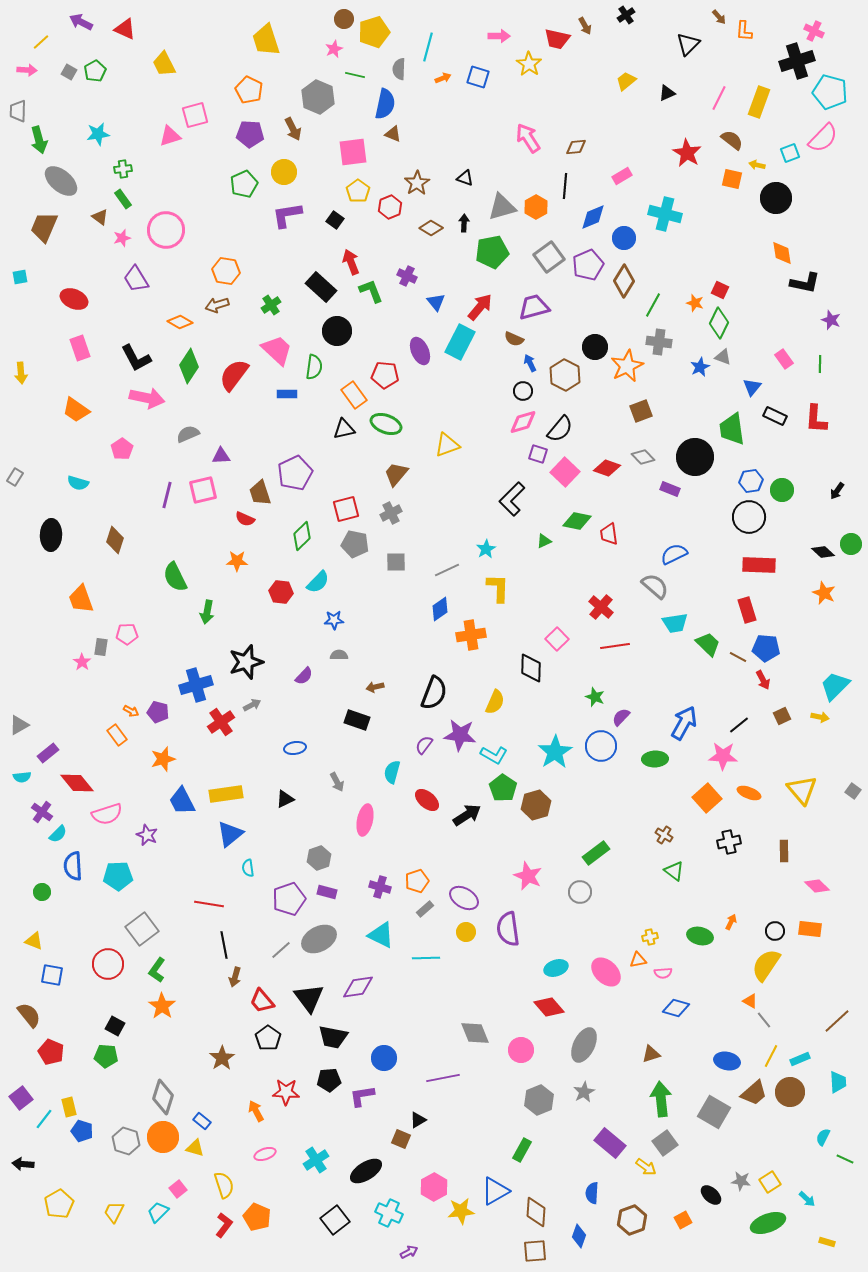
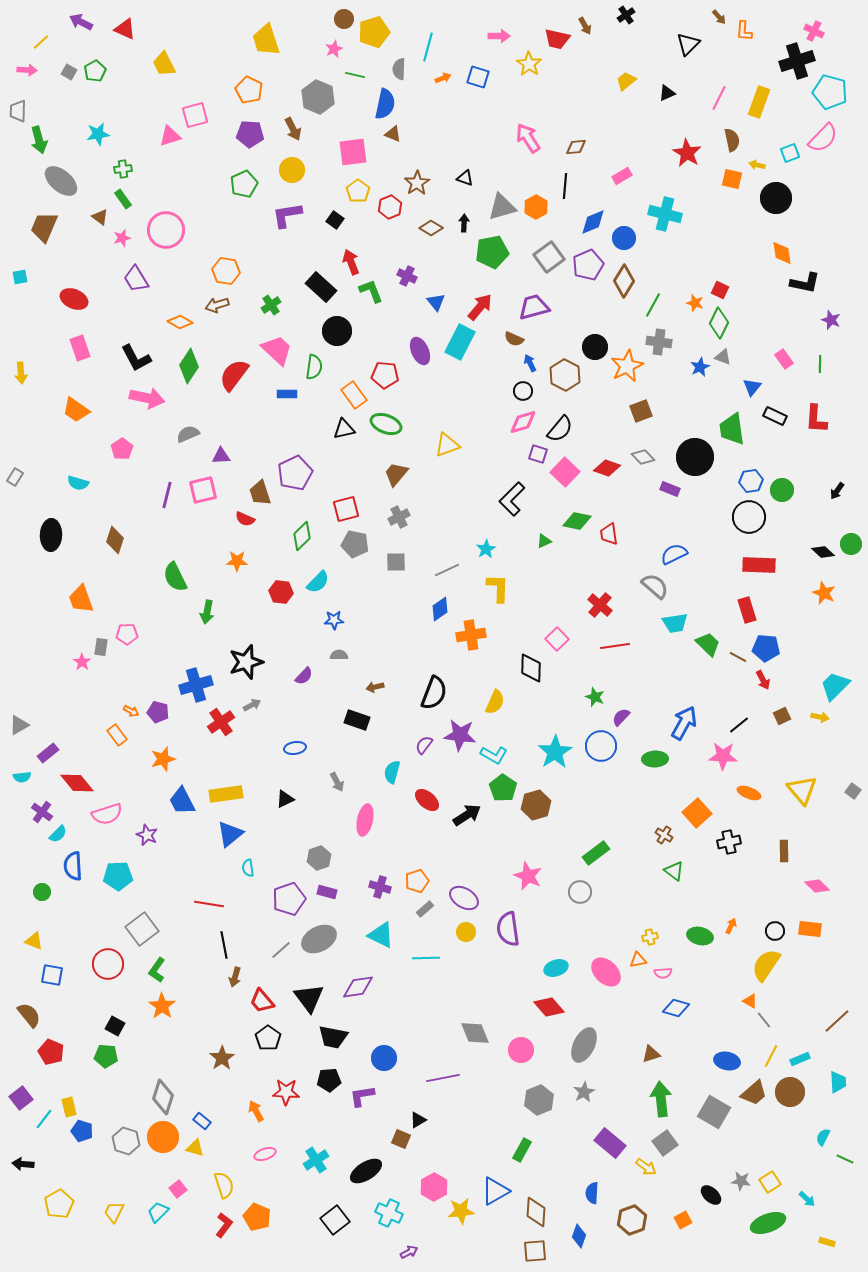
brown semicircle at (732, 140): rotated 40 degrees clockwise
yellow circle at (284, 172): moved 8 px right, 2 px up
blue diamond at (593, 217): moved 5 px down
gray cross at (391, 513): moved 8 px right, 4 px down
red cross at (601, 607): moved 1 px left, 2 px up
orange square at (707, 798): moved 10 px left, 15 px down
orange arrow at (731, 922): moved 4 px down
